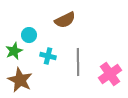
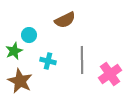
cyan cross: moved 5 px down
gray line: moved 4 px right, 2 px up
brown star: moved 1 px down
